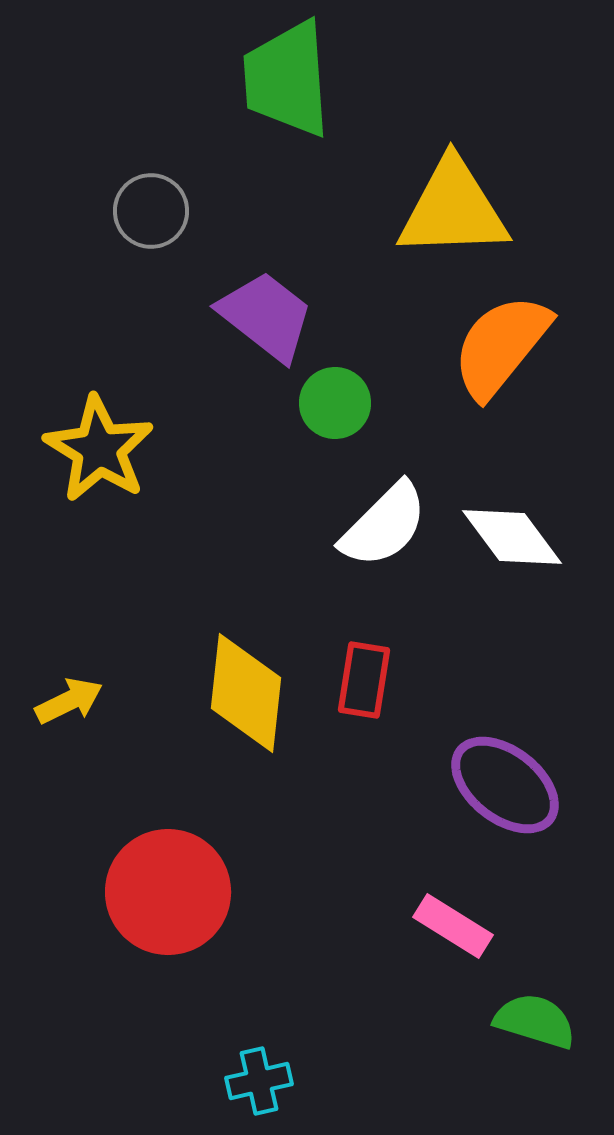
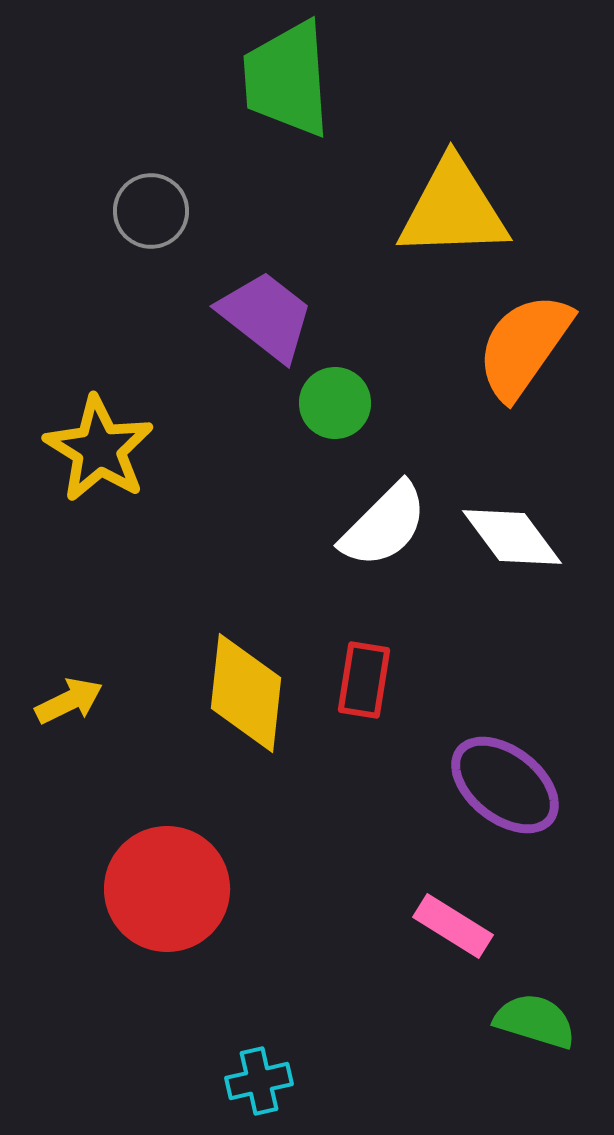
orange semicircle: moved 23 px right; rotated 4 degrees counterclockwise
red circle: moved 1 px left, 3 px up
